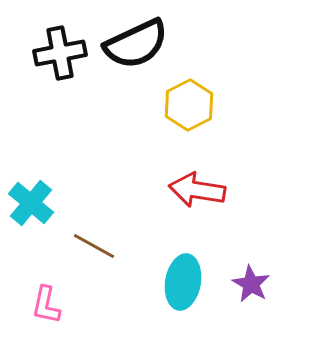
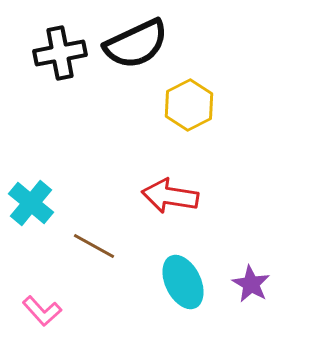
red arrow: moved 27 px left, 6 px down
cyan ellipse: rotated 36 degrees counterclockwise
pink L-shape: moved 4 px left, 6 px down; rotated 54 degrees counterclockwise
